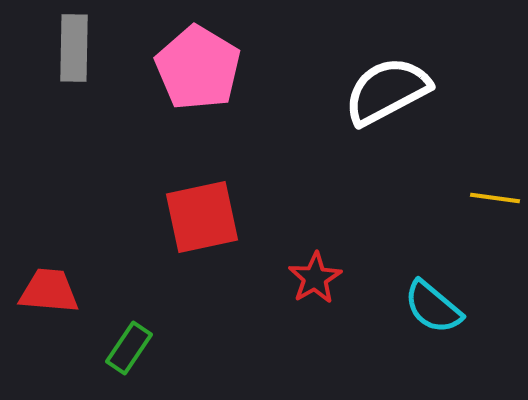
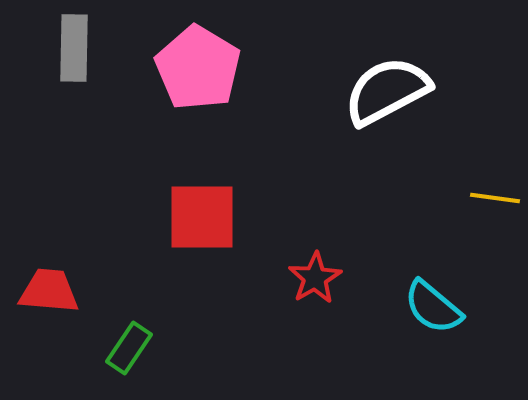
red square: rotated 12 degrees clockwise
